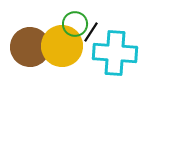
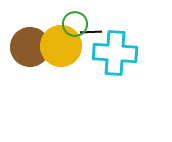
black line: rotated 55 degrees clockwise
yellow circle: moved 1 px left
